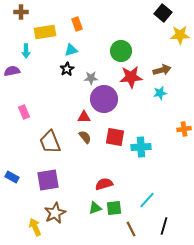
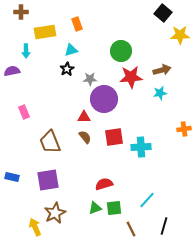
gray star: moved 1 px left, 1 px down
red square: moved 1 px left; rotated 18 degrees counterclockwise
blue rectangle: rotated 16 degrees counterclockwise
